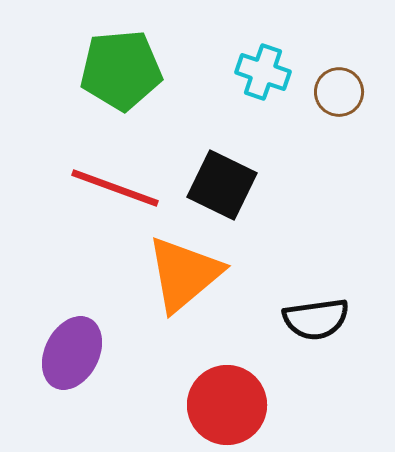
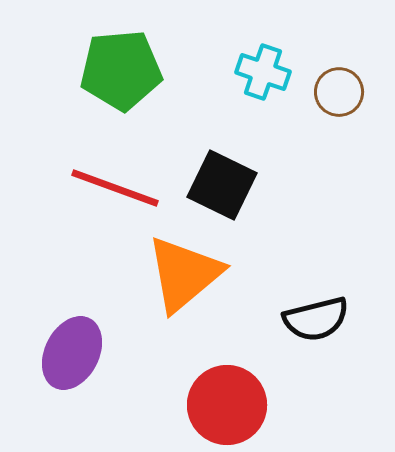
black semicircle: rotated 6 degrees counterclockwise
